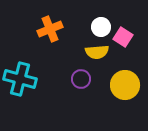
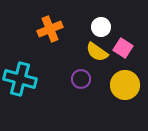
pink square: moved 11 px down
yellow semicircle: rotated 40 degrees clockwise
